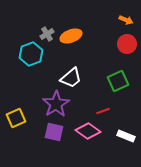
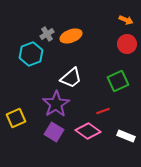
purple square: rotated 18 degrees clockwise
